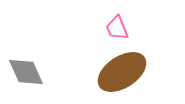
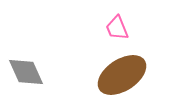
brown ellipse: moved 3 px down
